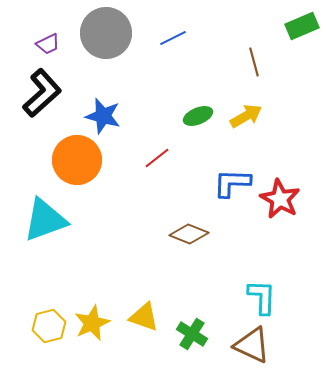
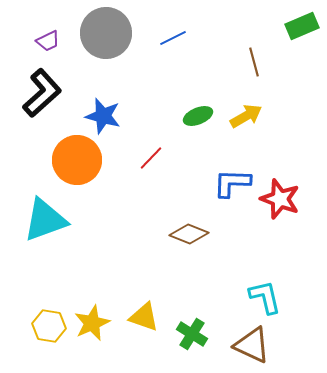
purple trapezoid: moved 3 px up
red line: moved 6 px left; rotated 8 degrees counterclockwise
red star: rotated 9 degrees counterclockwise
cyan L-shape: moved 3 px right; rotated 15 degrees counterclockwise
yellow hexagon: rotated 24 degrees clockwise
